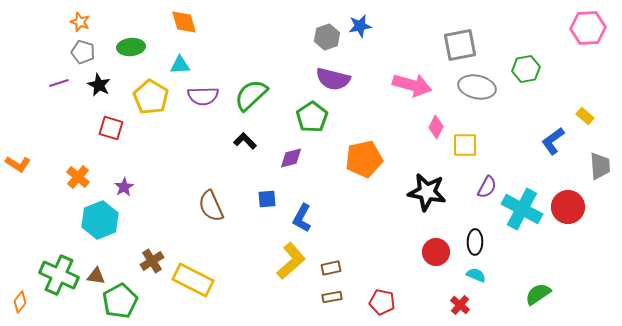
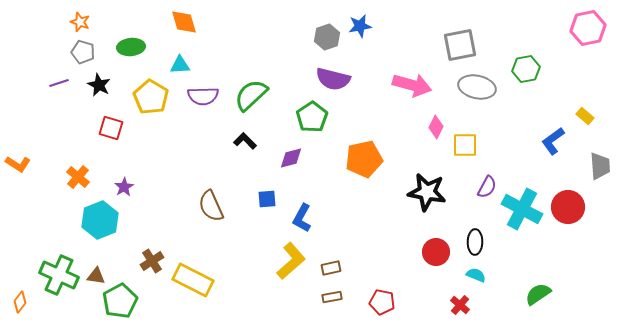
pink hexagon at (588, 28): rotated 8 degrees counterclockwise
